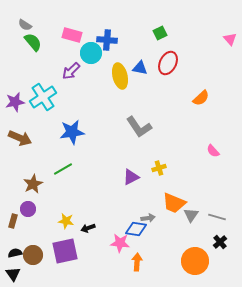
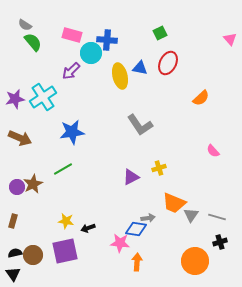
purple star: moved 3 px up
gray L-shape: moved 1 px right, 2 px up
purple circle: moved 11 px left, 22 px up
black cross: rotated 24 degrees clockwise
